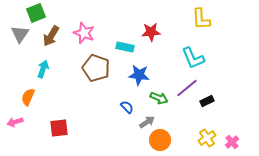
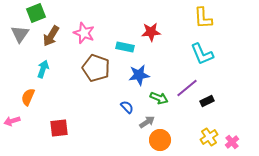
yellow L-shape: moved 2 px right, 1 px up
cyan L-shape: moved 9 px right, 4 px up
blue star: rotated 15 degrees counterclockwise
pink arrow: moved 3 px left, 1 px up
yellow cross: moved 2 px right, 1 px up
